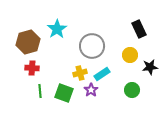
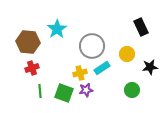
black rectangle: moved 2 px right, 2 px up
brown hexagon: rotated 20 degrees clockwise
yellow circle: moved 3 px left, 1 px up
red cross: rotated 24 degrees counterclockwise
cyan rectangle: moved 6 px up
purple star: moved 5 px left; rotated 24 degrees clockwise
